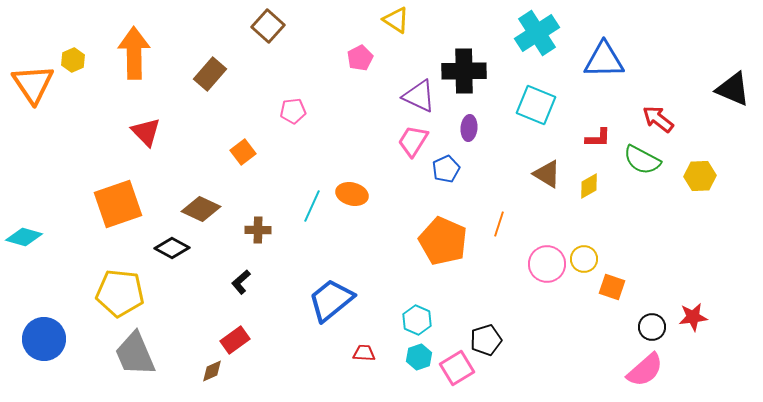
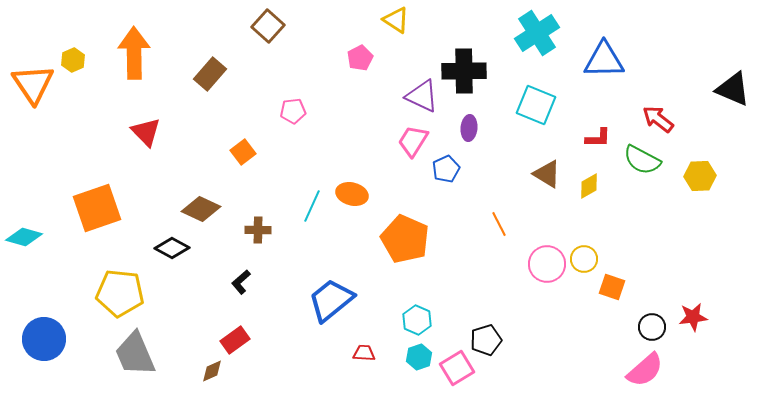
purple triangle at (419, 96): moved 3 px right
orange square at (118, 204): moved 21 px left, 4 px down
orange line at (499, 224): rotated 45 degrees counterclockwise
orange pentagon at (443, 241): moved 38 px left, 2 px up
